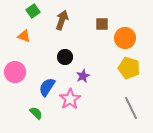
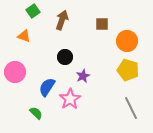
orange circle: moved 2 px right, 3 px down
yellow pentagon: moved 1 px left, 2 px down
